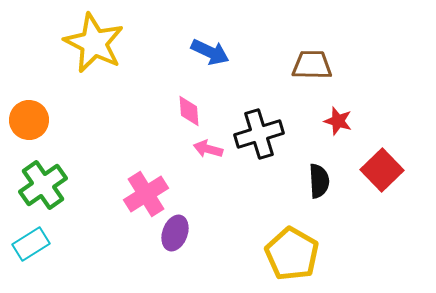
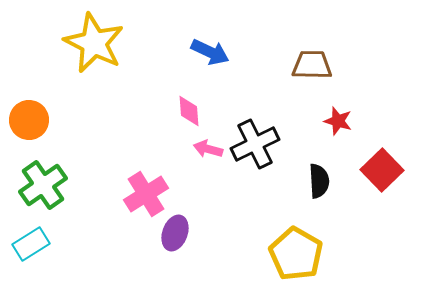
black cross: moved 4 px left, 10 px down; rotated 9 degrees counterclockwise
yellow pentagon: moved 4 px right
